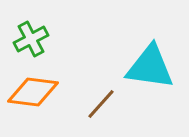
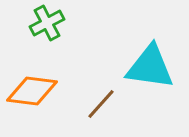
green cross: moved 16 px right, 16 px up
orange diamond: moved 1 px left, 1 px up
